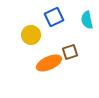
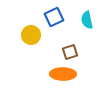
orange ellipse: moved 14 px right, 11 px down; rotated 25 degrees clockwise
